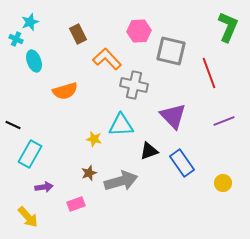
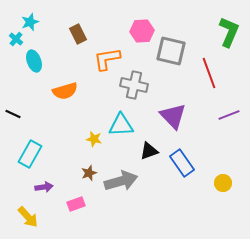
green L-shape: moved 1 px right, 5 px down
pink hexagon: moved 3 px right
cyan cross: rotated 16 degrees clockwise
orange L-shape: rotated 56 degrees counterclockwise
purple line: moved 5 px right, 6 px up
black line: moved 11 px up
